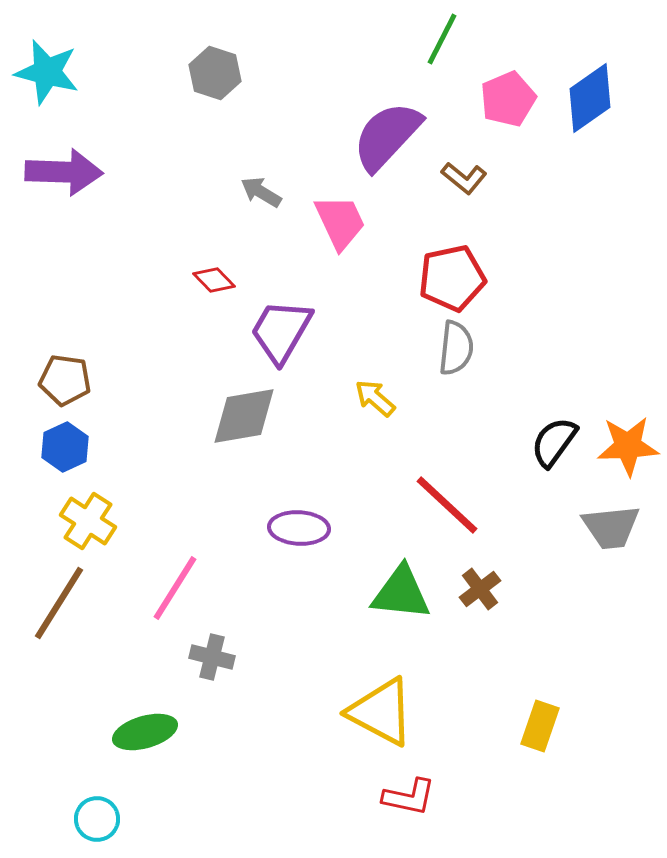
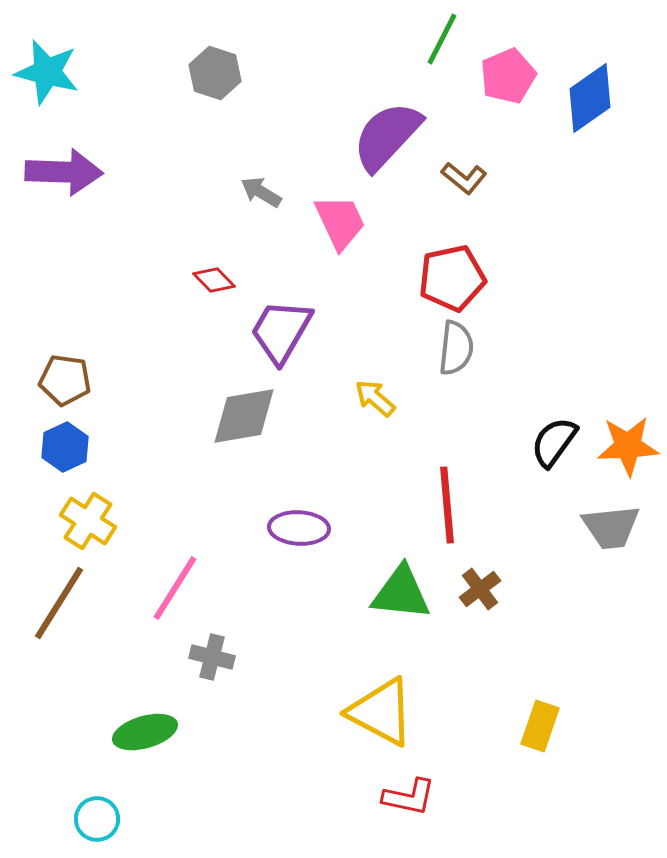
pink pentagon: moved 23 px up
red line: rotated 42 degrees clockwise
